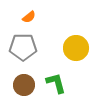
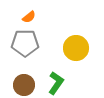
gray pentagon: moved 2 px right, 4 px up
green L-shape: rotated 50 degrees clockwise
